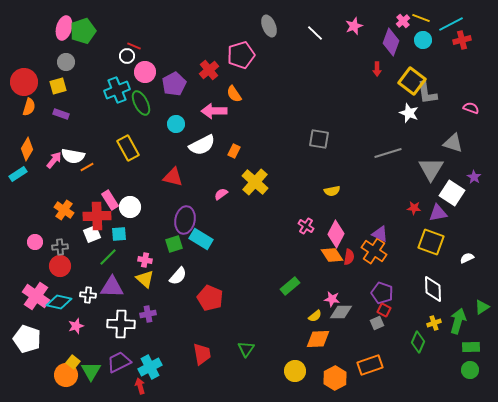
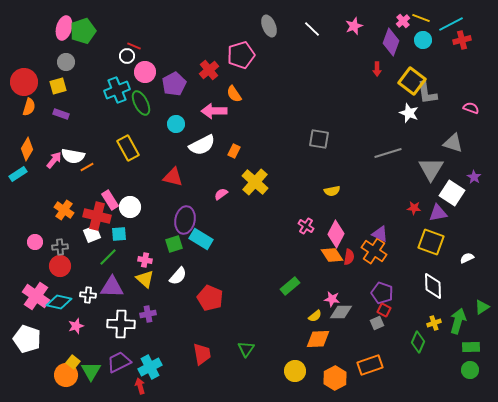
white line at (315, 33): moved 3 px left, 4 px up
red cross at (97, 216): rotated 16 degrees clockwise
white diamond at (433, 289): moved 3 px up
